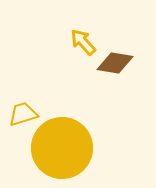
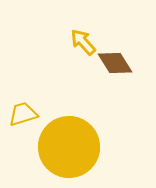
brown diamond: rotated 48 degrees clockwise
yellow circle: moved 7 px right, 1 px up
